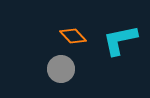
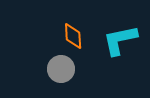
orange diamond: rotated 40 degrees clockwise
